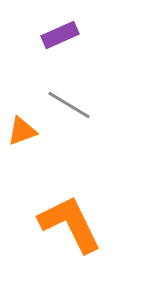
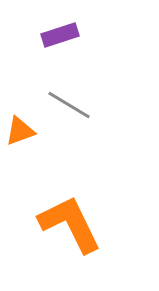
purple rectangle: rotated 6 degrees clockwise
orange triangle: moved 2 px left
